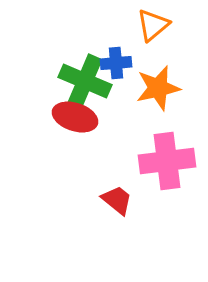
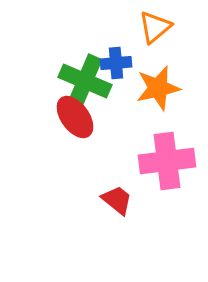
orange triangle: moved 2 px right, 2 px down
red ellipse: rotated 36 degrees clockwise
